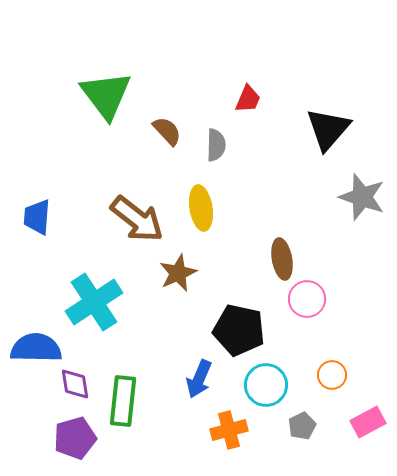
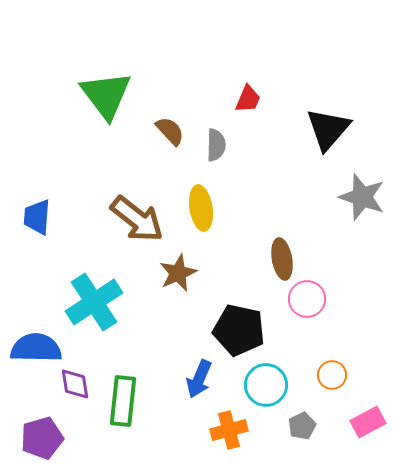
brown semicircle: moved 3 px right
purple pentagon: moved 33 px left
